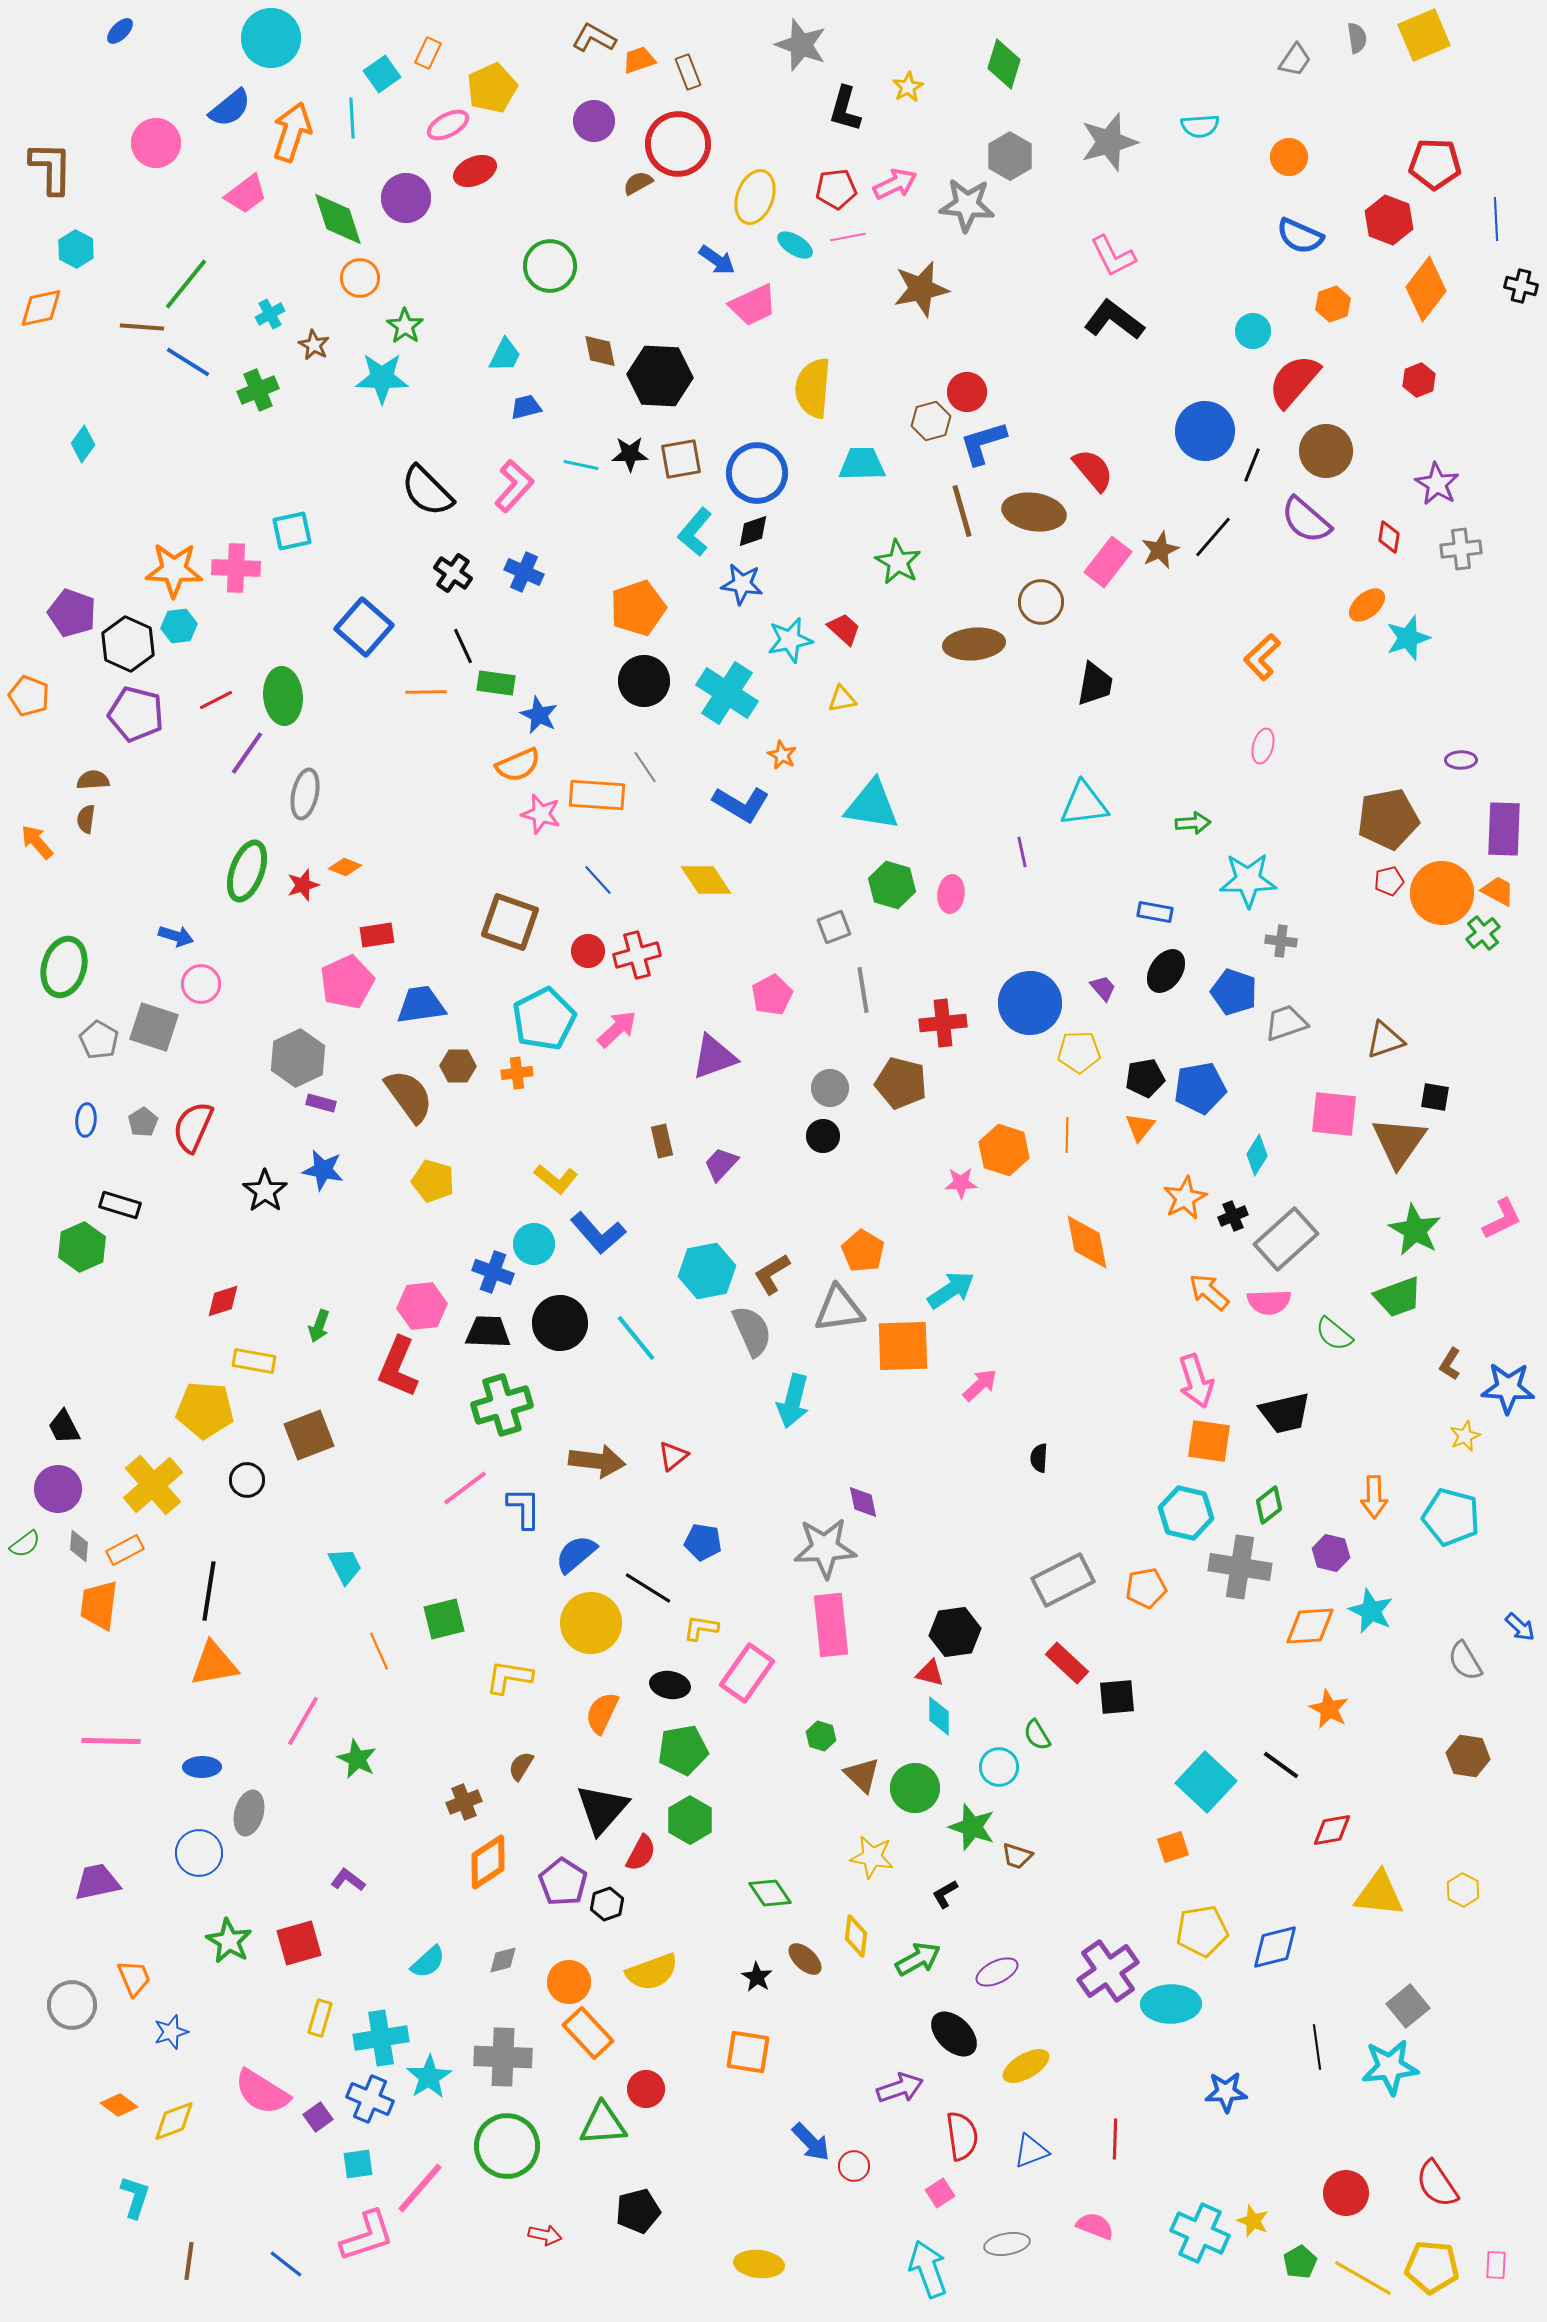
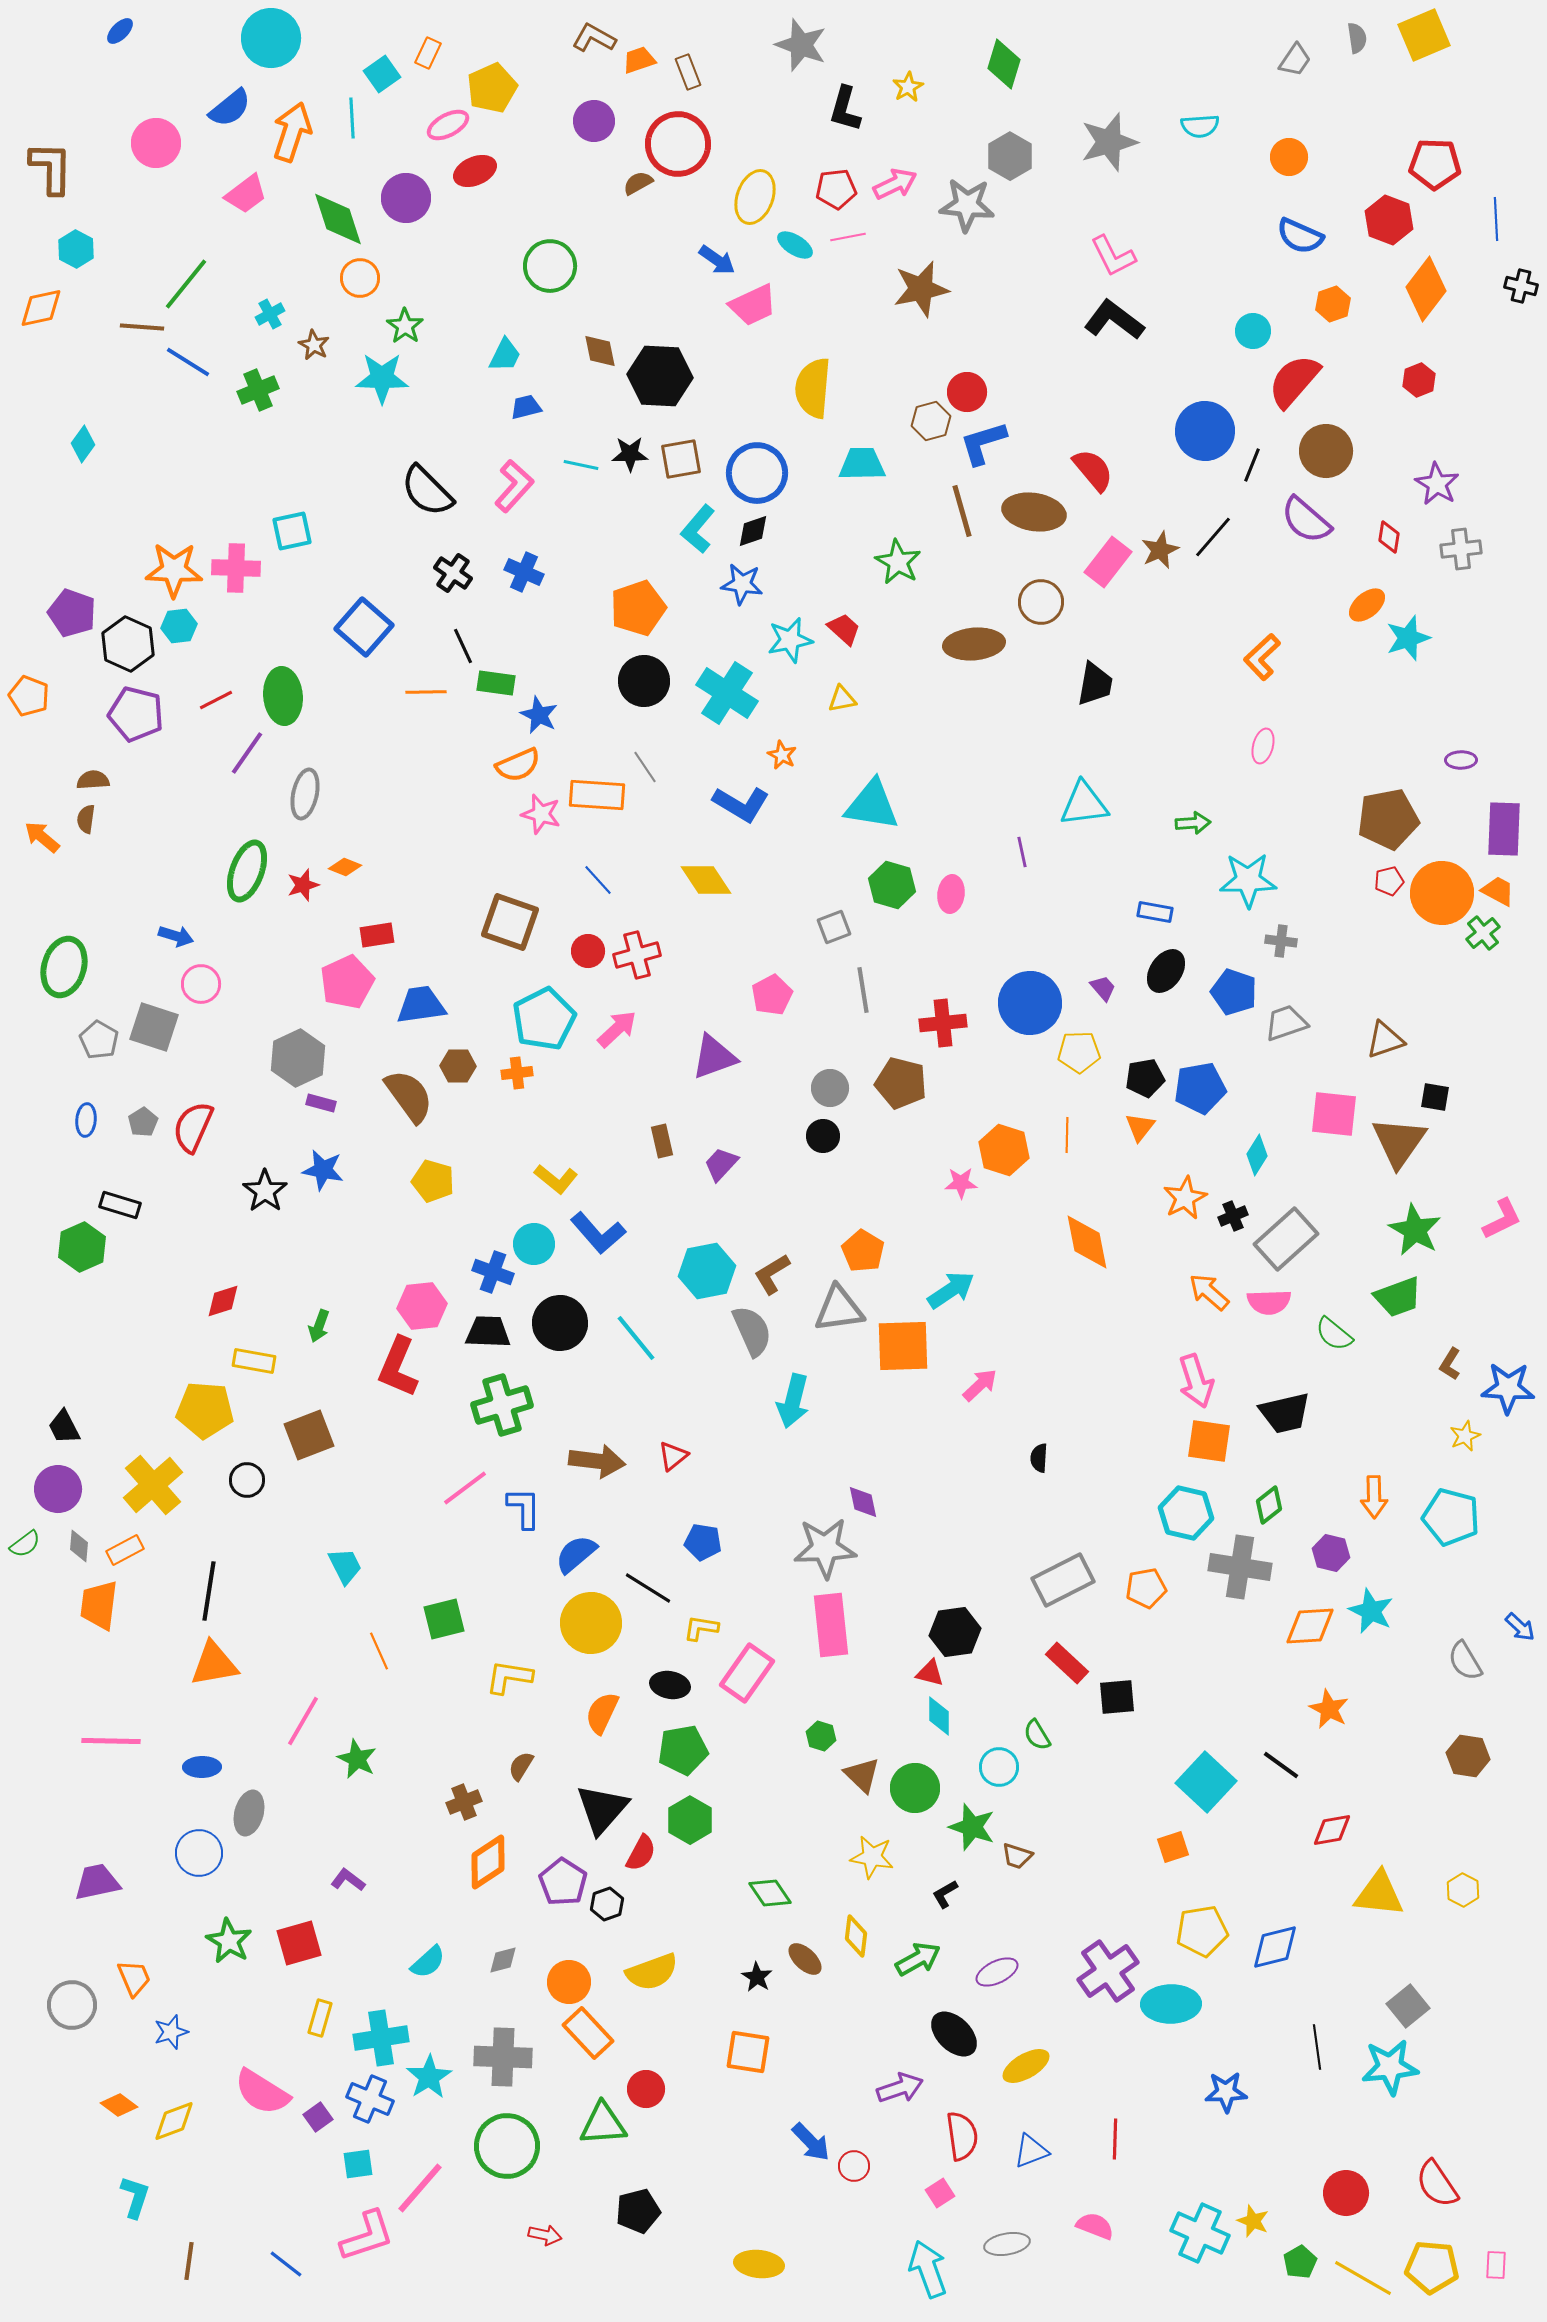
cyan L-shape at (695, 532): moved 3 px right, 3 px up
orange arrow at (37, 842): moved 5 px right, 5 px up; rotated 9 degrees counterclockwise
